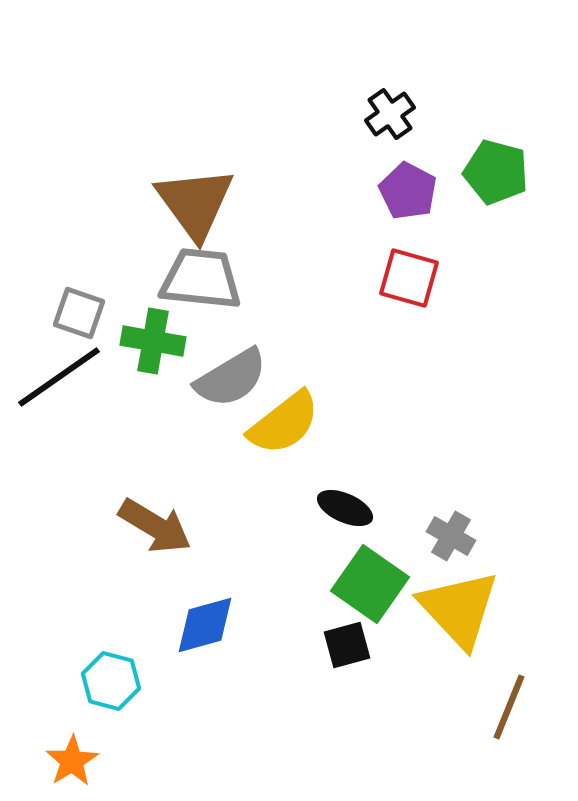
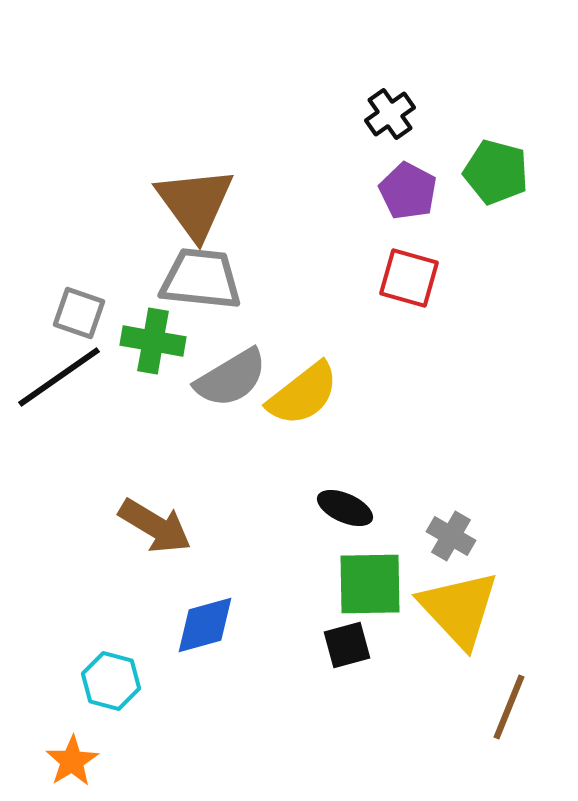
yellow semicircle: moved 19 px right, 29 px up
green square: rotated 36 degrees counterclockwise
